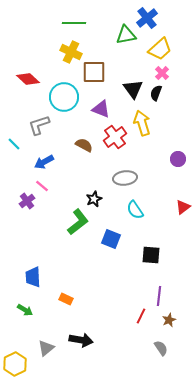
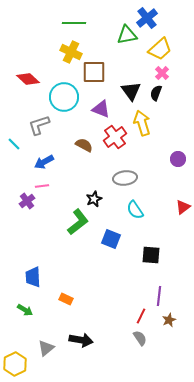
green triangle: moved 1 px right
black triangle: moved 2 px left, 2 px down
pink line: rotated 48 degrees counterclockwise
gray semicircle: moved 21 px left, 10 px up
